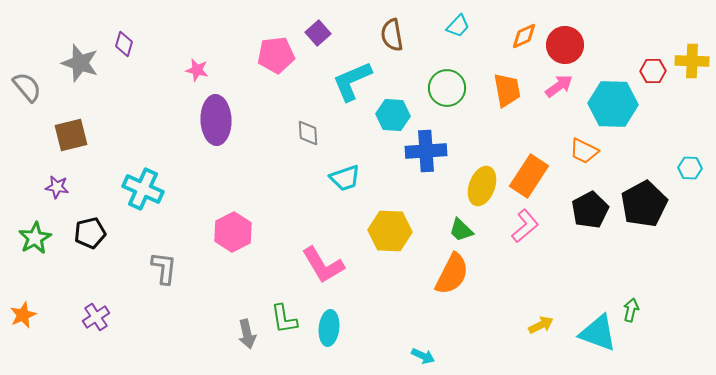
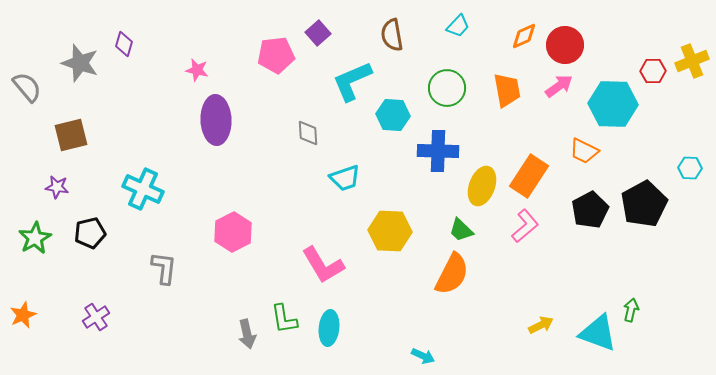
yellow cross at (692, 61): rotated 24 degrees counterclockwise
blue cross at (426, 151): moved 12 px right; rotated 6 degrees clockwise
